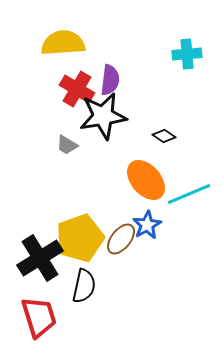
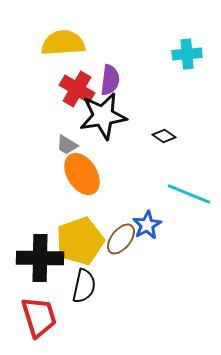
orange ellipse: moved 64 px left, 6 px up; rotated 9 degrees clockwise
cyan line: rotated 45 degrees clockwise
yellow pentagon: moved 3 px down
black cross: rotated 33 degrees clockwise
